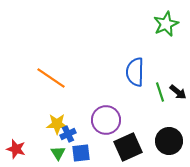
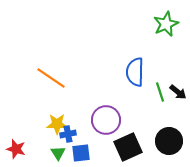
blue cross: rotated 14 degrees clockwise
